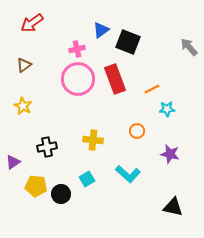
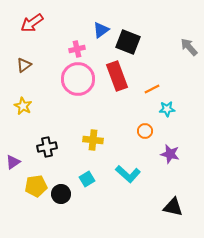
red rectangle: moved 2 px right, 3 px up
orange circle: moved 8 px right
yellow pentagon: rotated 15 degrees counterclockwise
